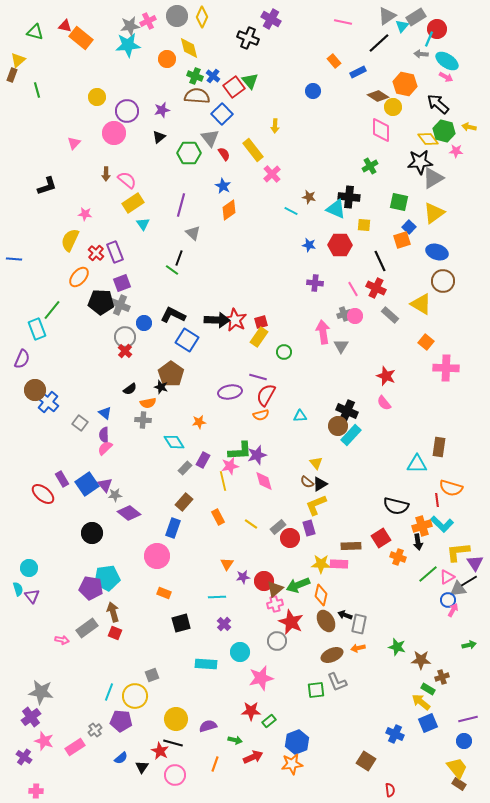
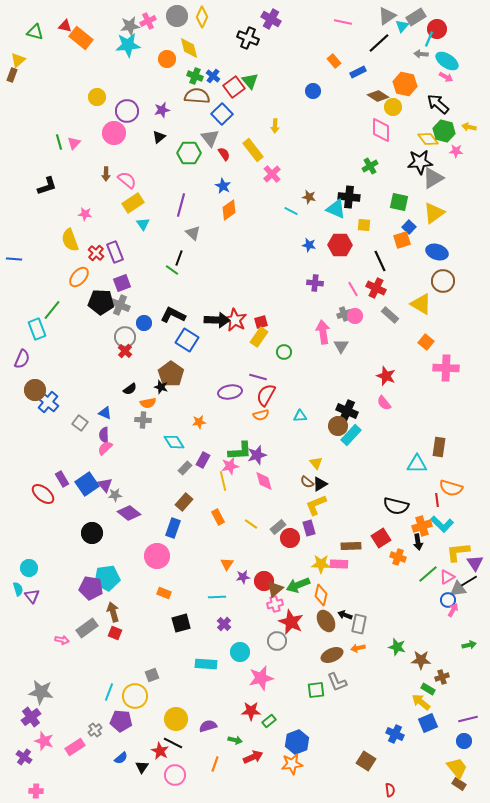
green line at (37, 90): moved 22 px right, 52 px down
yellow semicircle at (70, 240): rotated 45 degrees counterclockwise
blue triangle at (105, 413): rotated 16 degrees counterclockwise
black line at (173, 743): rotated 12 degrees clockwise
